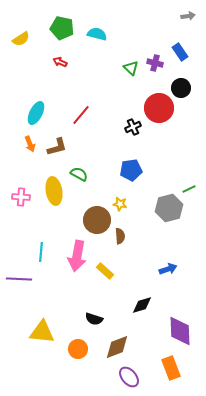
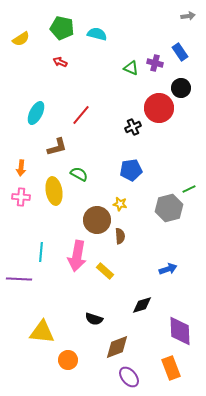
green triangle: rotated 21 degrees counterclockwise
orange arrow: moved 9 px left, 24 px down; rotated 28 degrees clockwise
orange circle: moved 10 px left, 11 px down
